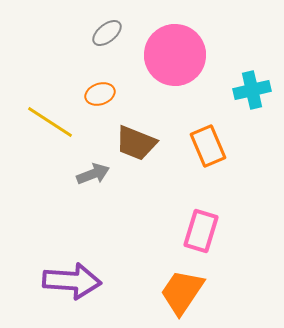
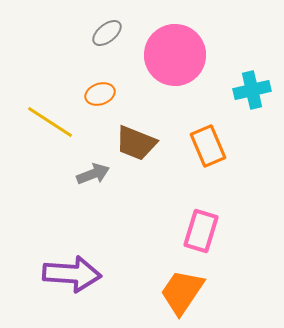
purple arrow: moved 7 px up
